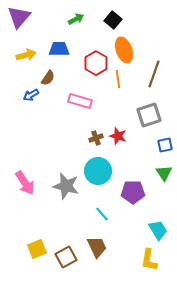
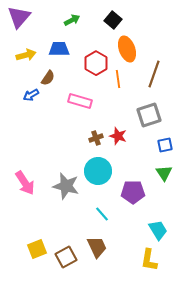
green arrow: moved 4 px left, 1 px down
orange ellipse: moved 3 px right, 1 px up
